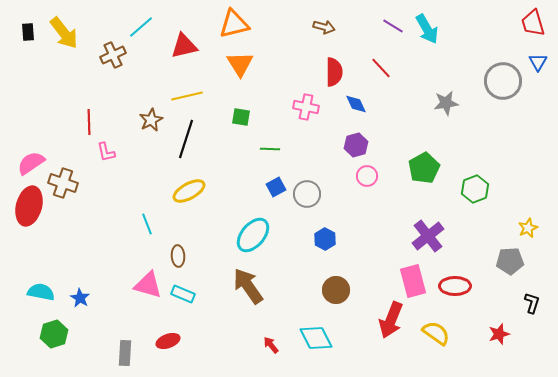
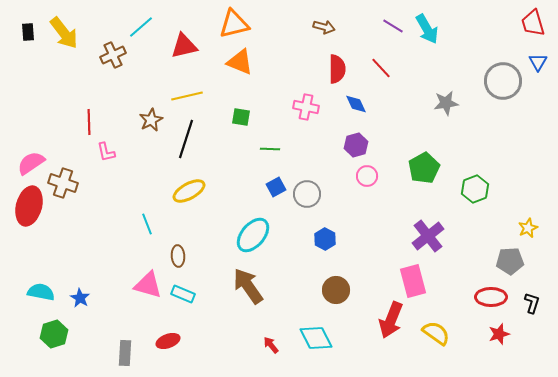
orange triangle at (240, 64): moved 2 px up; rotated 36 degrees counterclockwise
red semicircle at (334, 72): moved 3 px right, 3 px up
red ellipse at (455, 286): moved 36 px right, 11 px down
